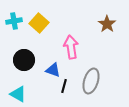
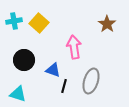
pink arrow: moved 3 px right
cyan triangle: rotated 12 degrees counterclockwise
